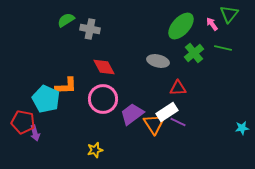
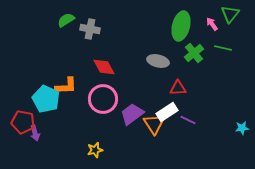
green triangle: moved 1 px right
green ellipse: rotated 28 degrees counterclockwise
purple line: moved 10 px right, 2 px up
